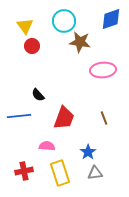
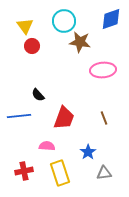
gray triangle: moved 9 px right
